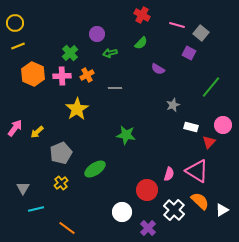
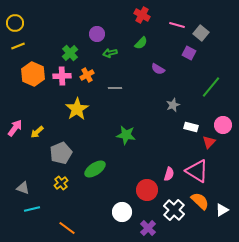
gray triangle: rotated 40 degrees counterclockwise
cyan line: moved 4 px left
